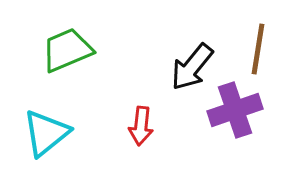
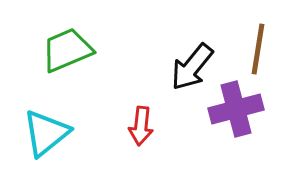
purple cross: moved 1 px right, 1 px up; rotated 4 degrees clockwise
